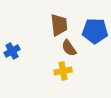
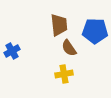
yellow cross: moved 1 px right, 3 px down
